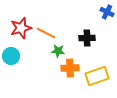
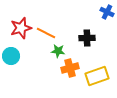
orange cross: rotated 12 degrees counterclockwise
